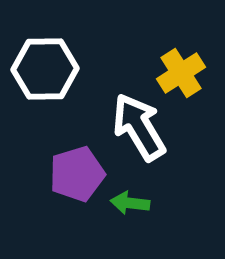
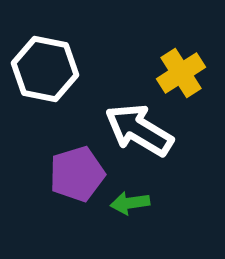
white hexagon: rotated 12 degrees clockwise
white arrow: moved 3 px down; rotated 28 degrees counterclockwise
green arrow: rotated 15 degrees counterclockwise
